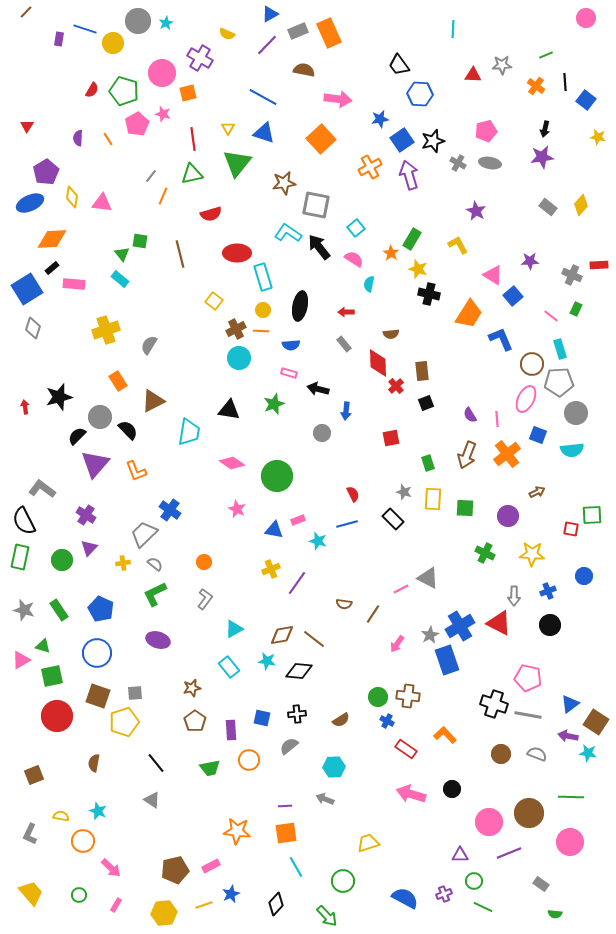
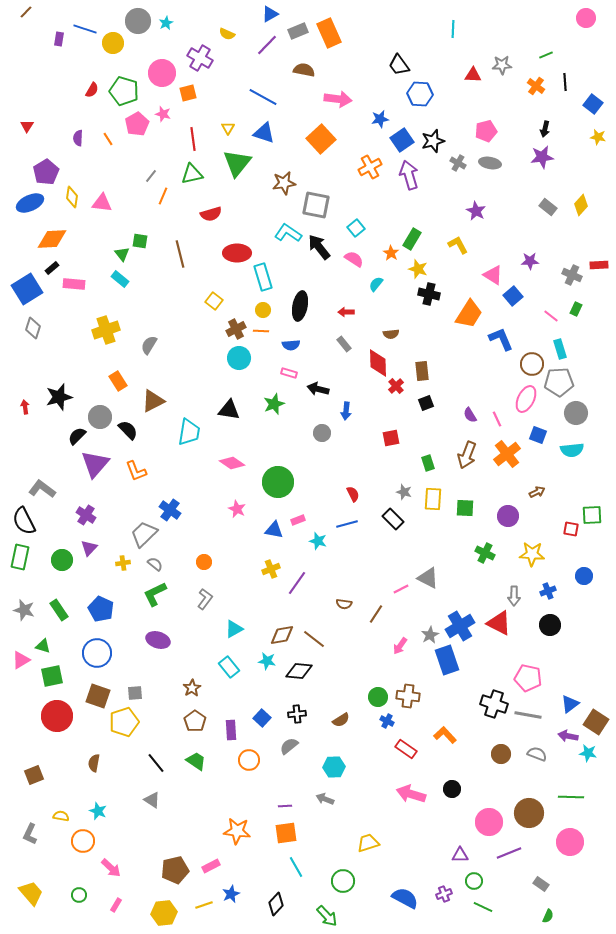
blue square at (586, 100): moved 7 px right, 4 px down
cyan semicircle at (369, 284): moved 7 px right; rotated 28 degrees clockwise
pink line at (497, 419): rotated 21 degrees counterclockwise
green circle at (277, 476): moved 1 px right, 6 px down
brown line at (373, 614): moved 3 px right
pink arrow at (397, 644): moved 3 px right, 2 px down
brown star at (192, 688): rotated 18 degrees counterclockwise
blue square at (262, 718): rotated 30 degrees clockwise
green trapezoid at (210, 768): moved 14 px left, 7 px up; rotated 135 degrees counterclockwise
green semicircle at (555, 914): moved 7 px left, 2 px down; rotated 72 degrees counterclockwise
